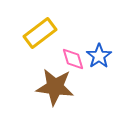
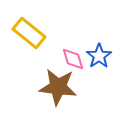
yellow rectangle: moved 11 px left; rotated 76 degrees clockwise
brown star: moved 3 px right
